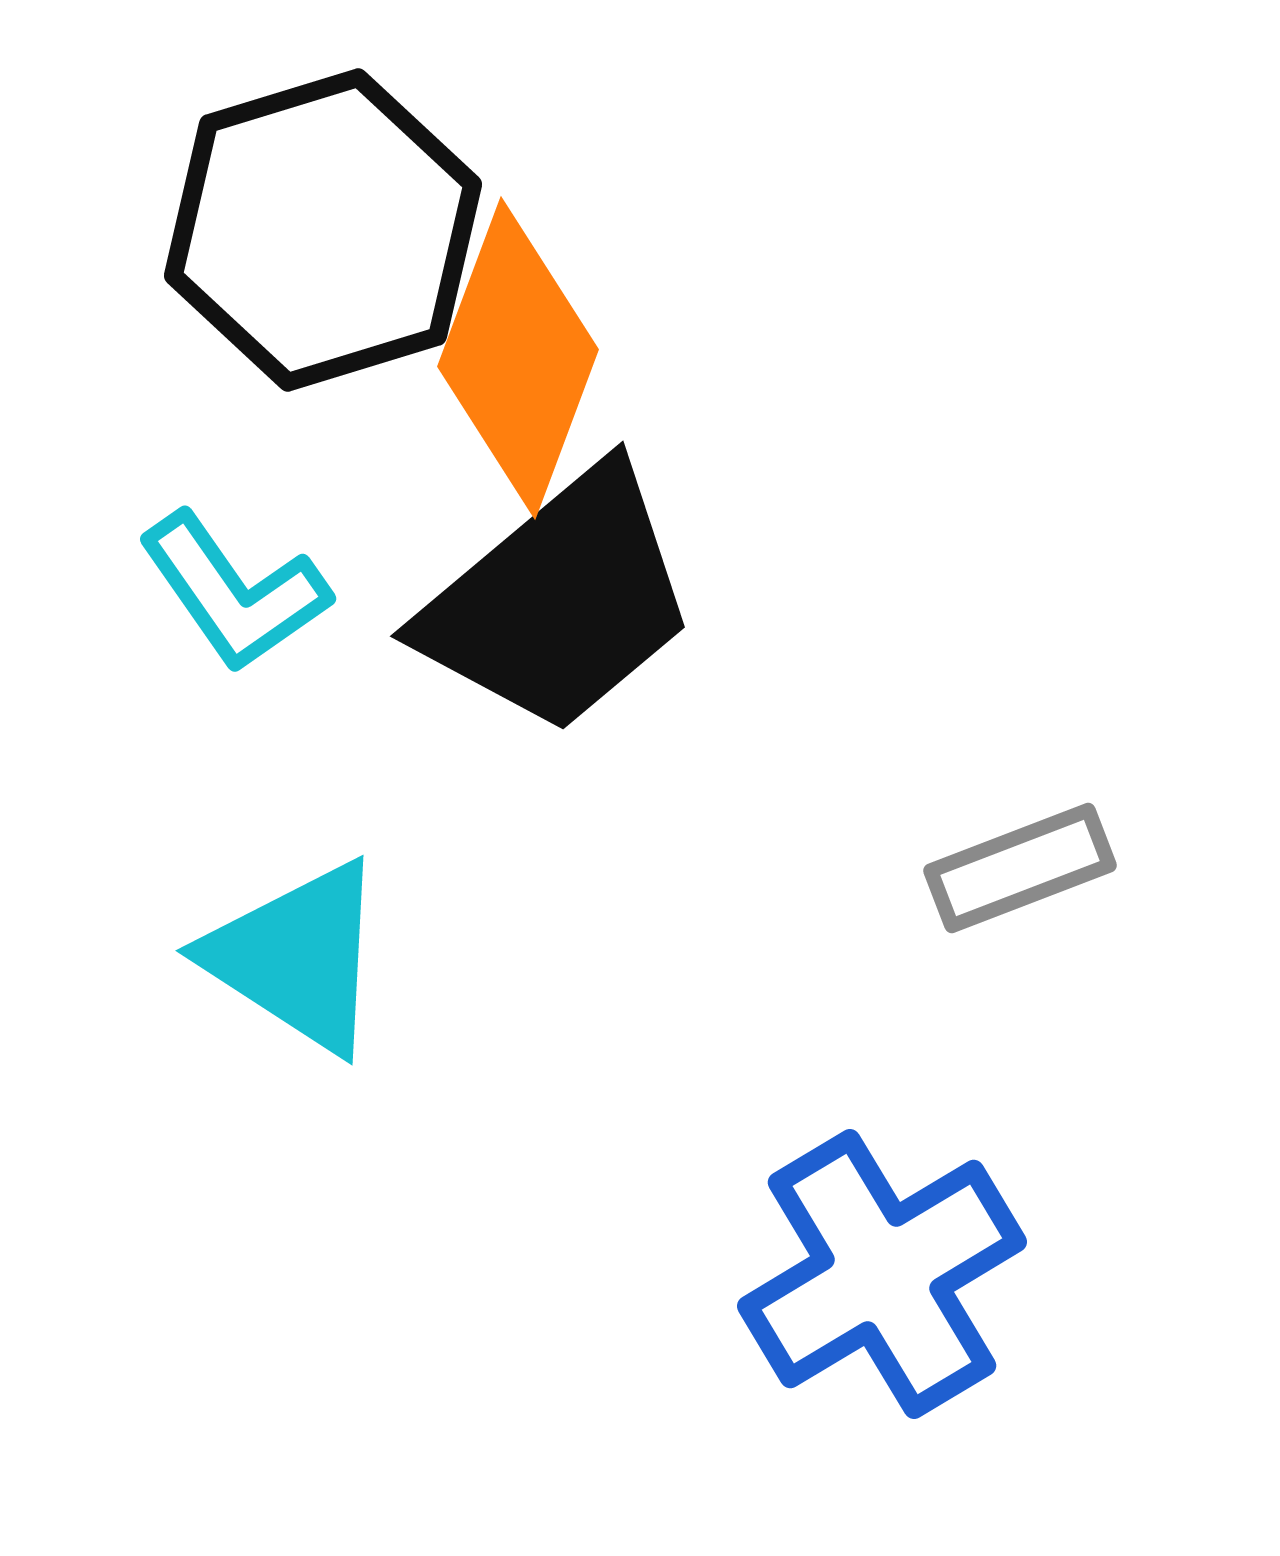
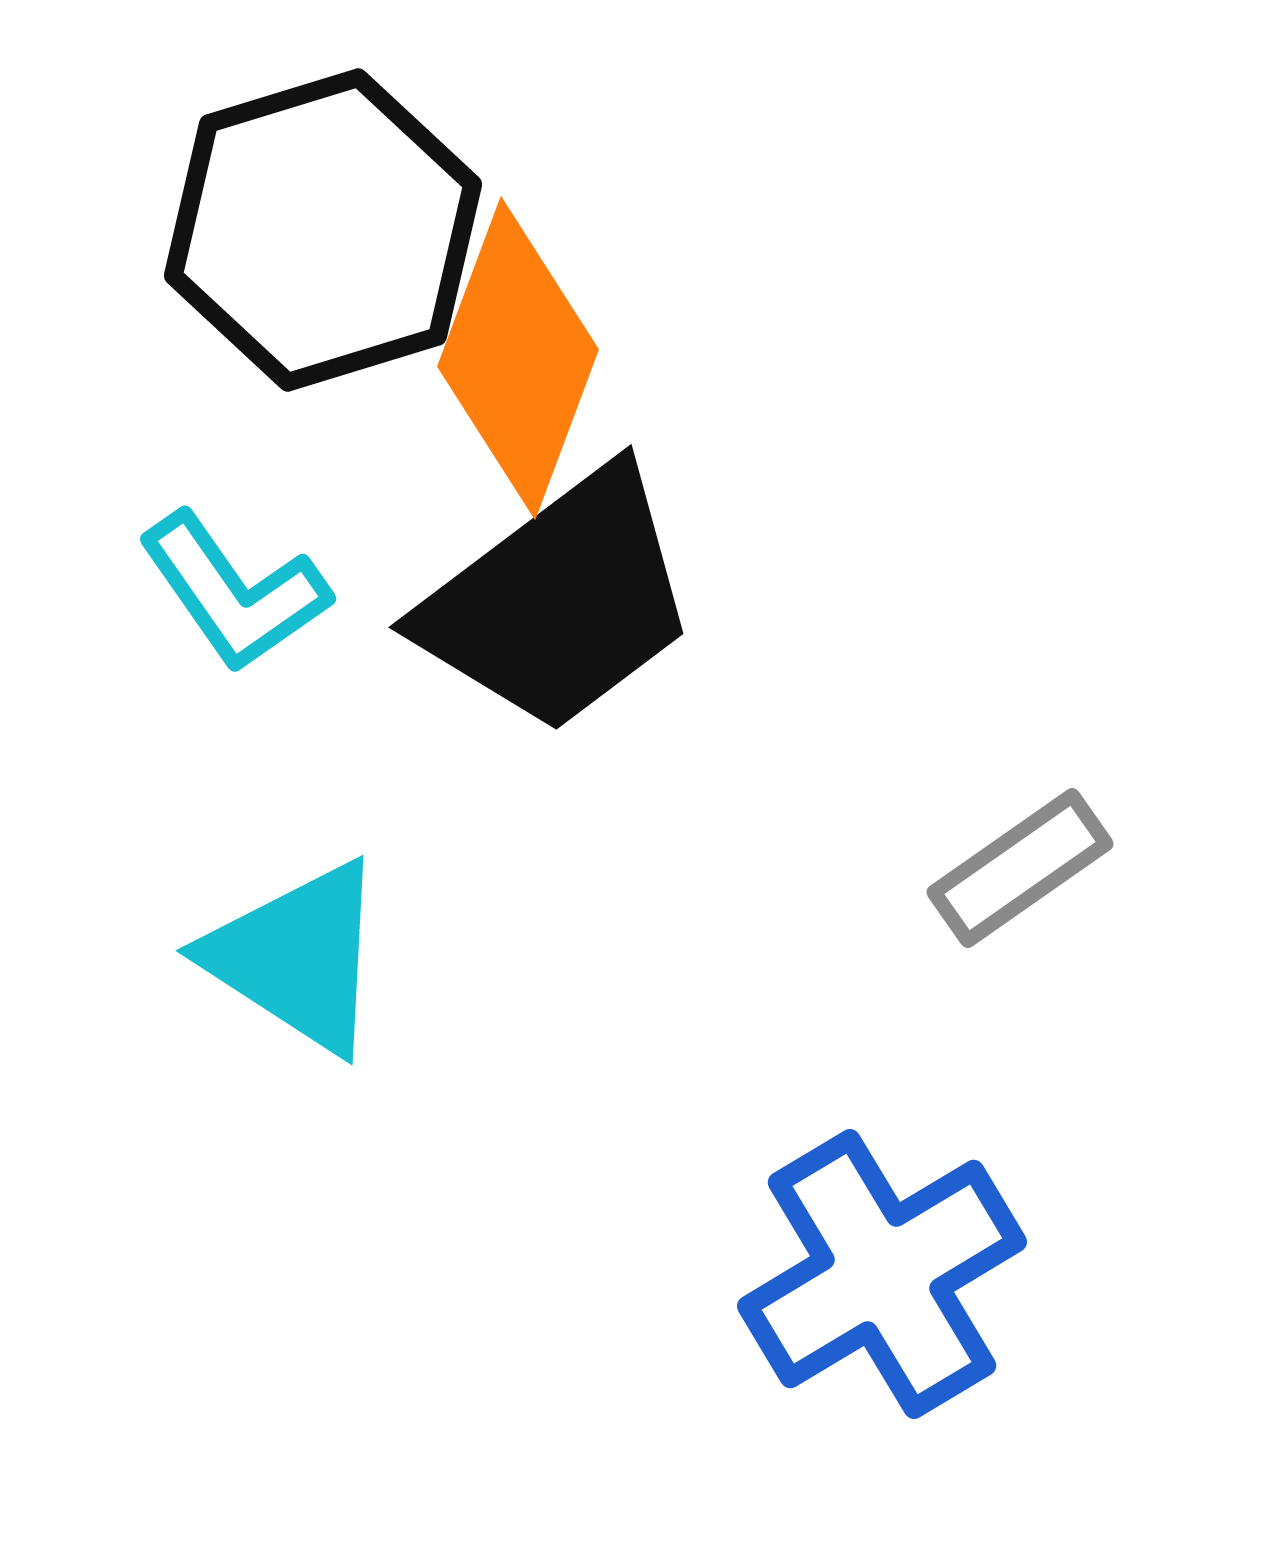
black trapezoid: rotated 3 degrees clockwise
gray rectangle: rotated 14 degrees counterclockwise
